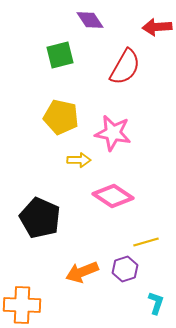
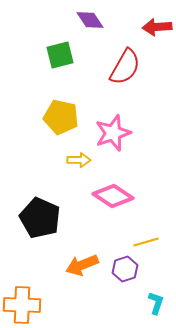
pink star: rotated 30 degrees counterclockwise
orange arrow: moved 7 px up
